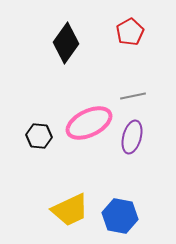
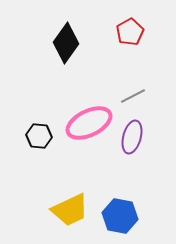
gray line: rotated 15 degrees counterclockwise
